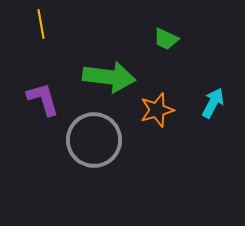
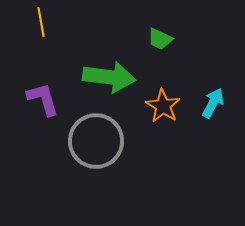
yellow line: moved 2 px up
green trapezoid: moved 6 px left
orange star: moved 6 px right, 4 px up; rotated 24 degrees counterclockwise
gray circle: moved 2 px right, 1 px down
